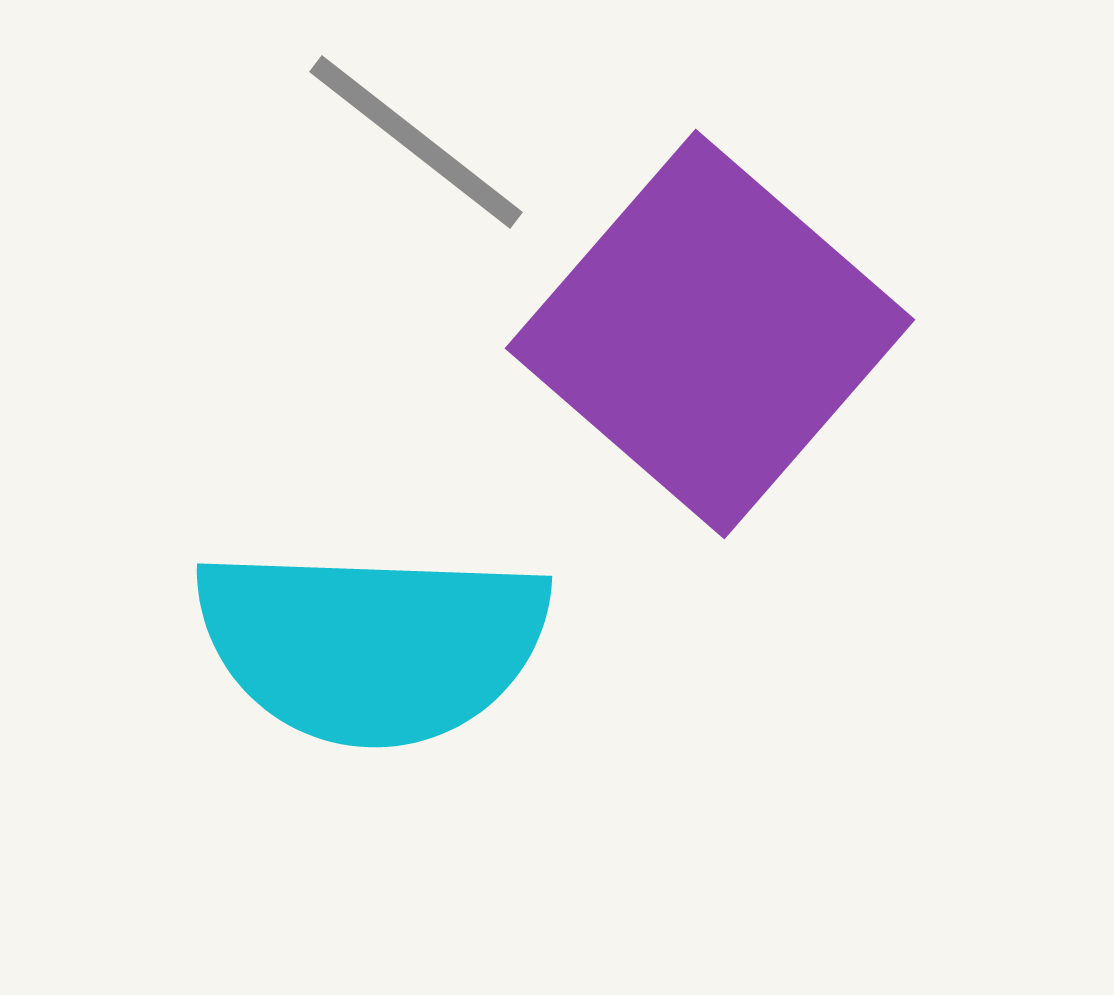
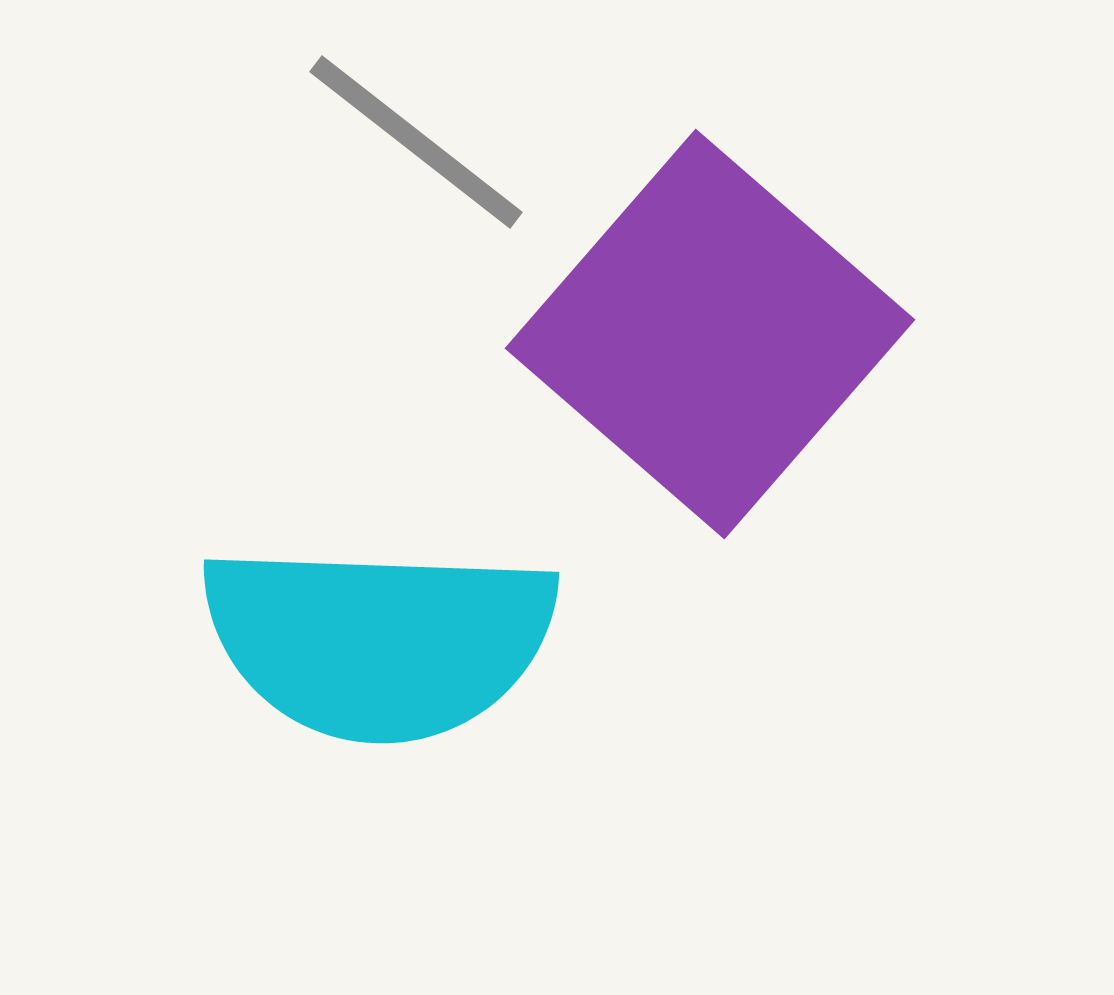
cyan semicircle: moved 7 px right, 4 px up
